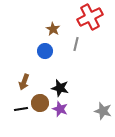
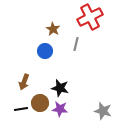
purple star: rotated 14 degrees counterclockwise
